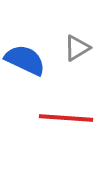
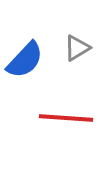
blue semicircle: rotated 108 degrees clockwise
